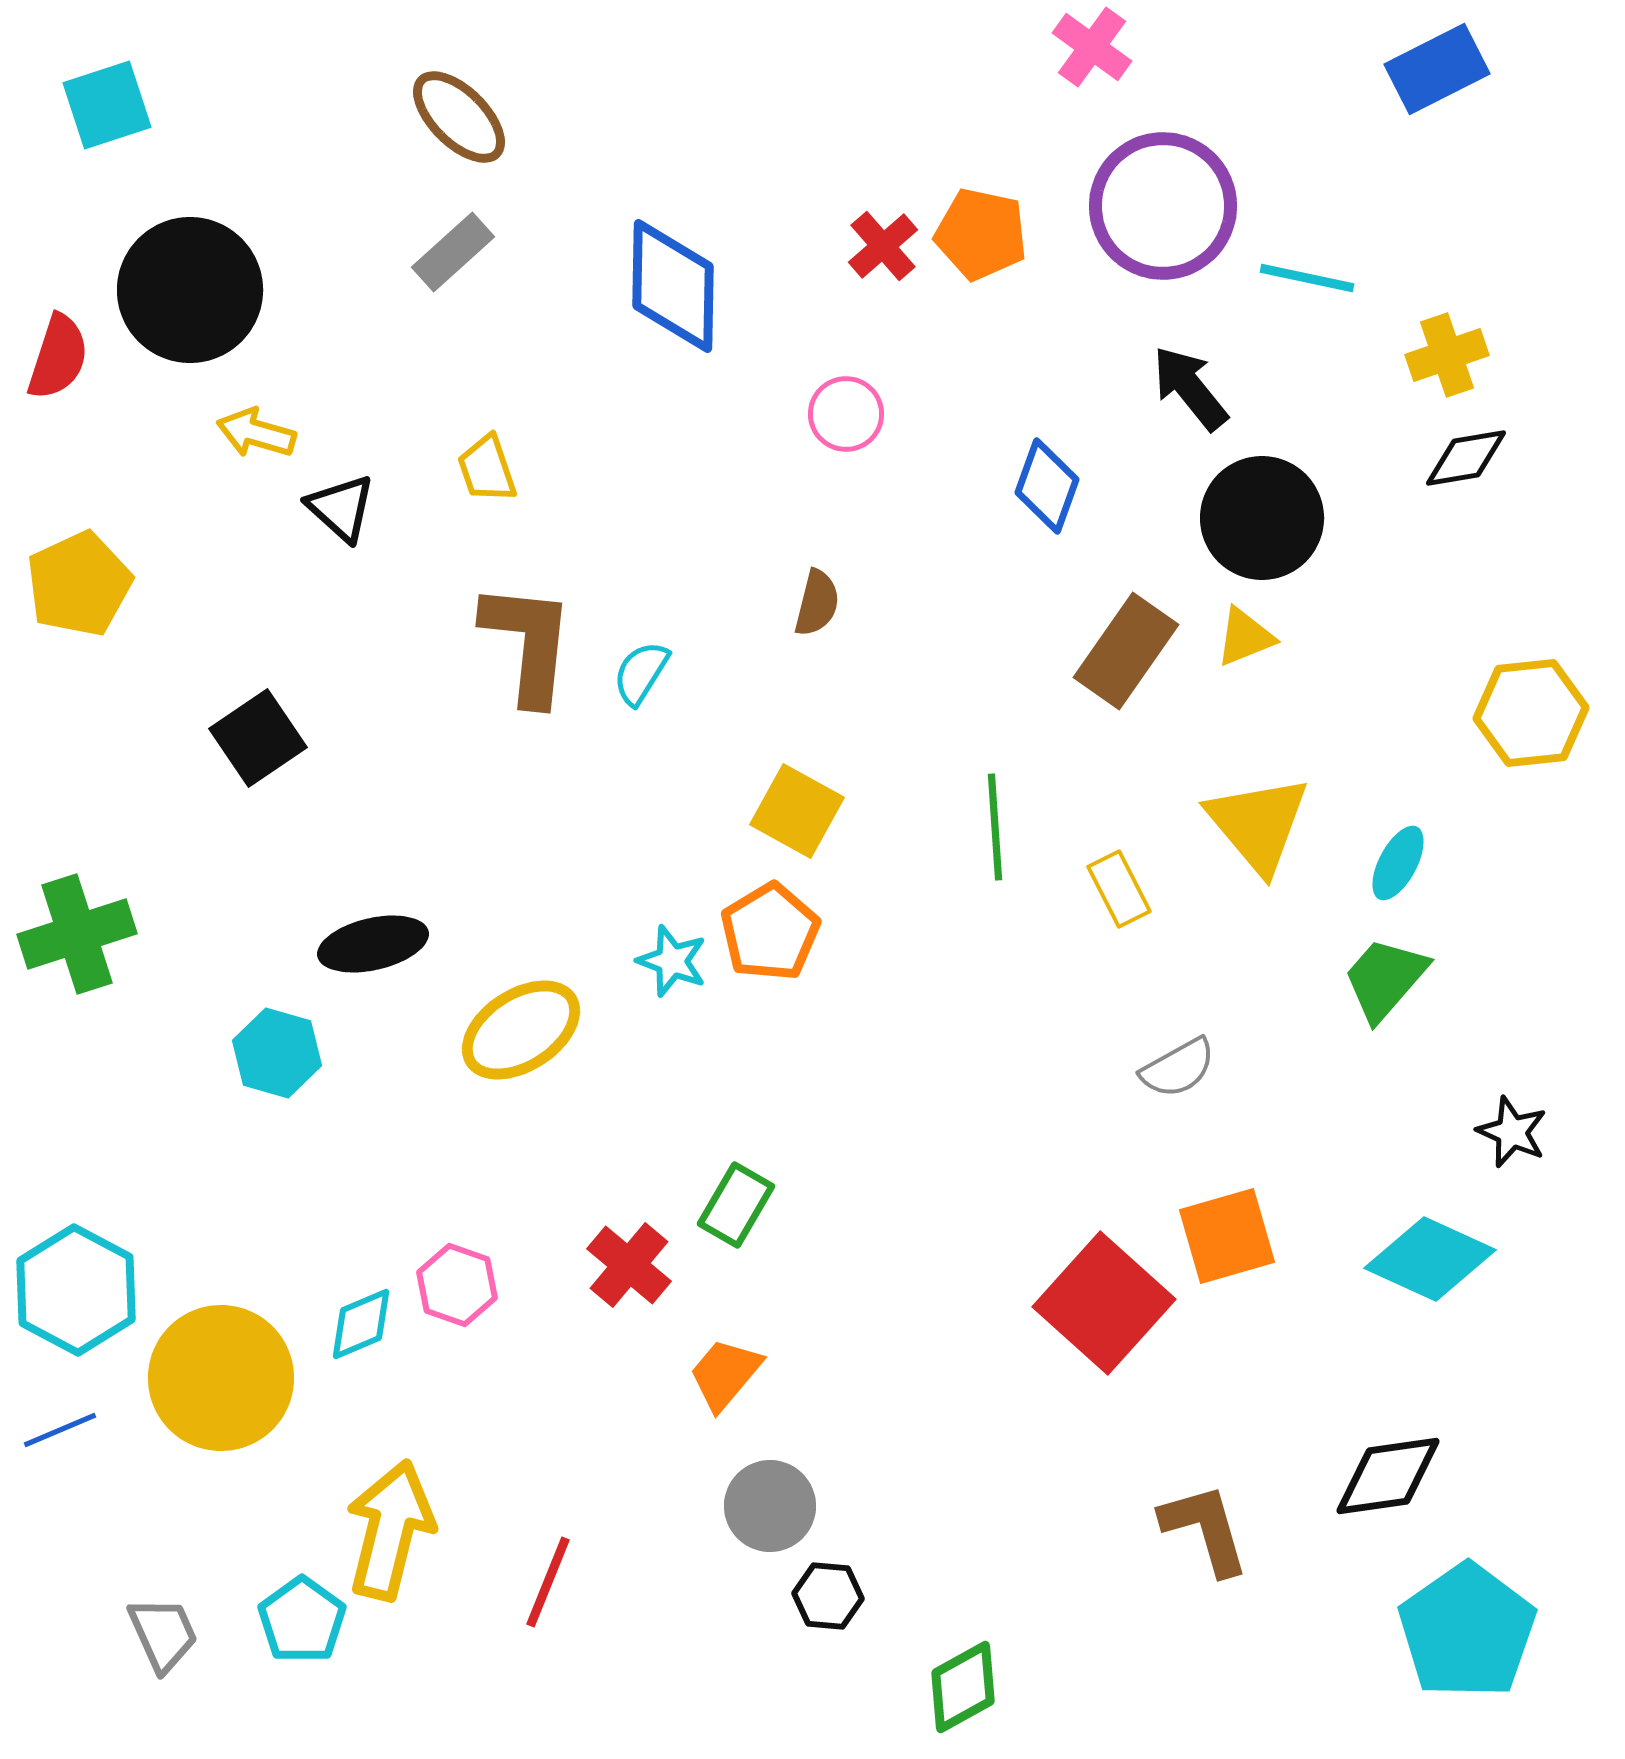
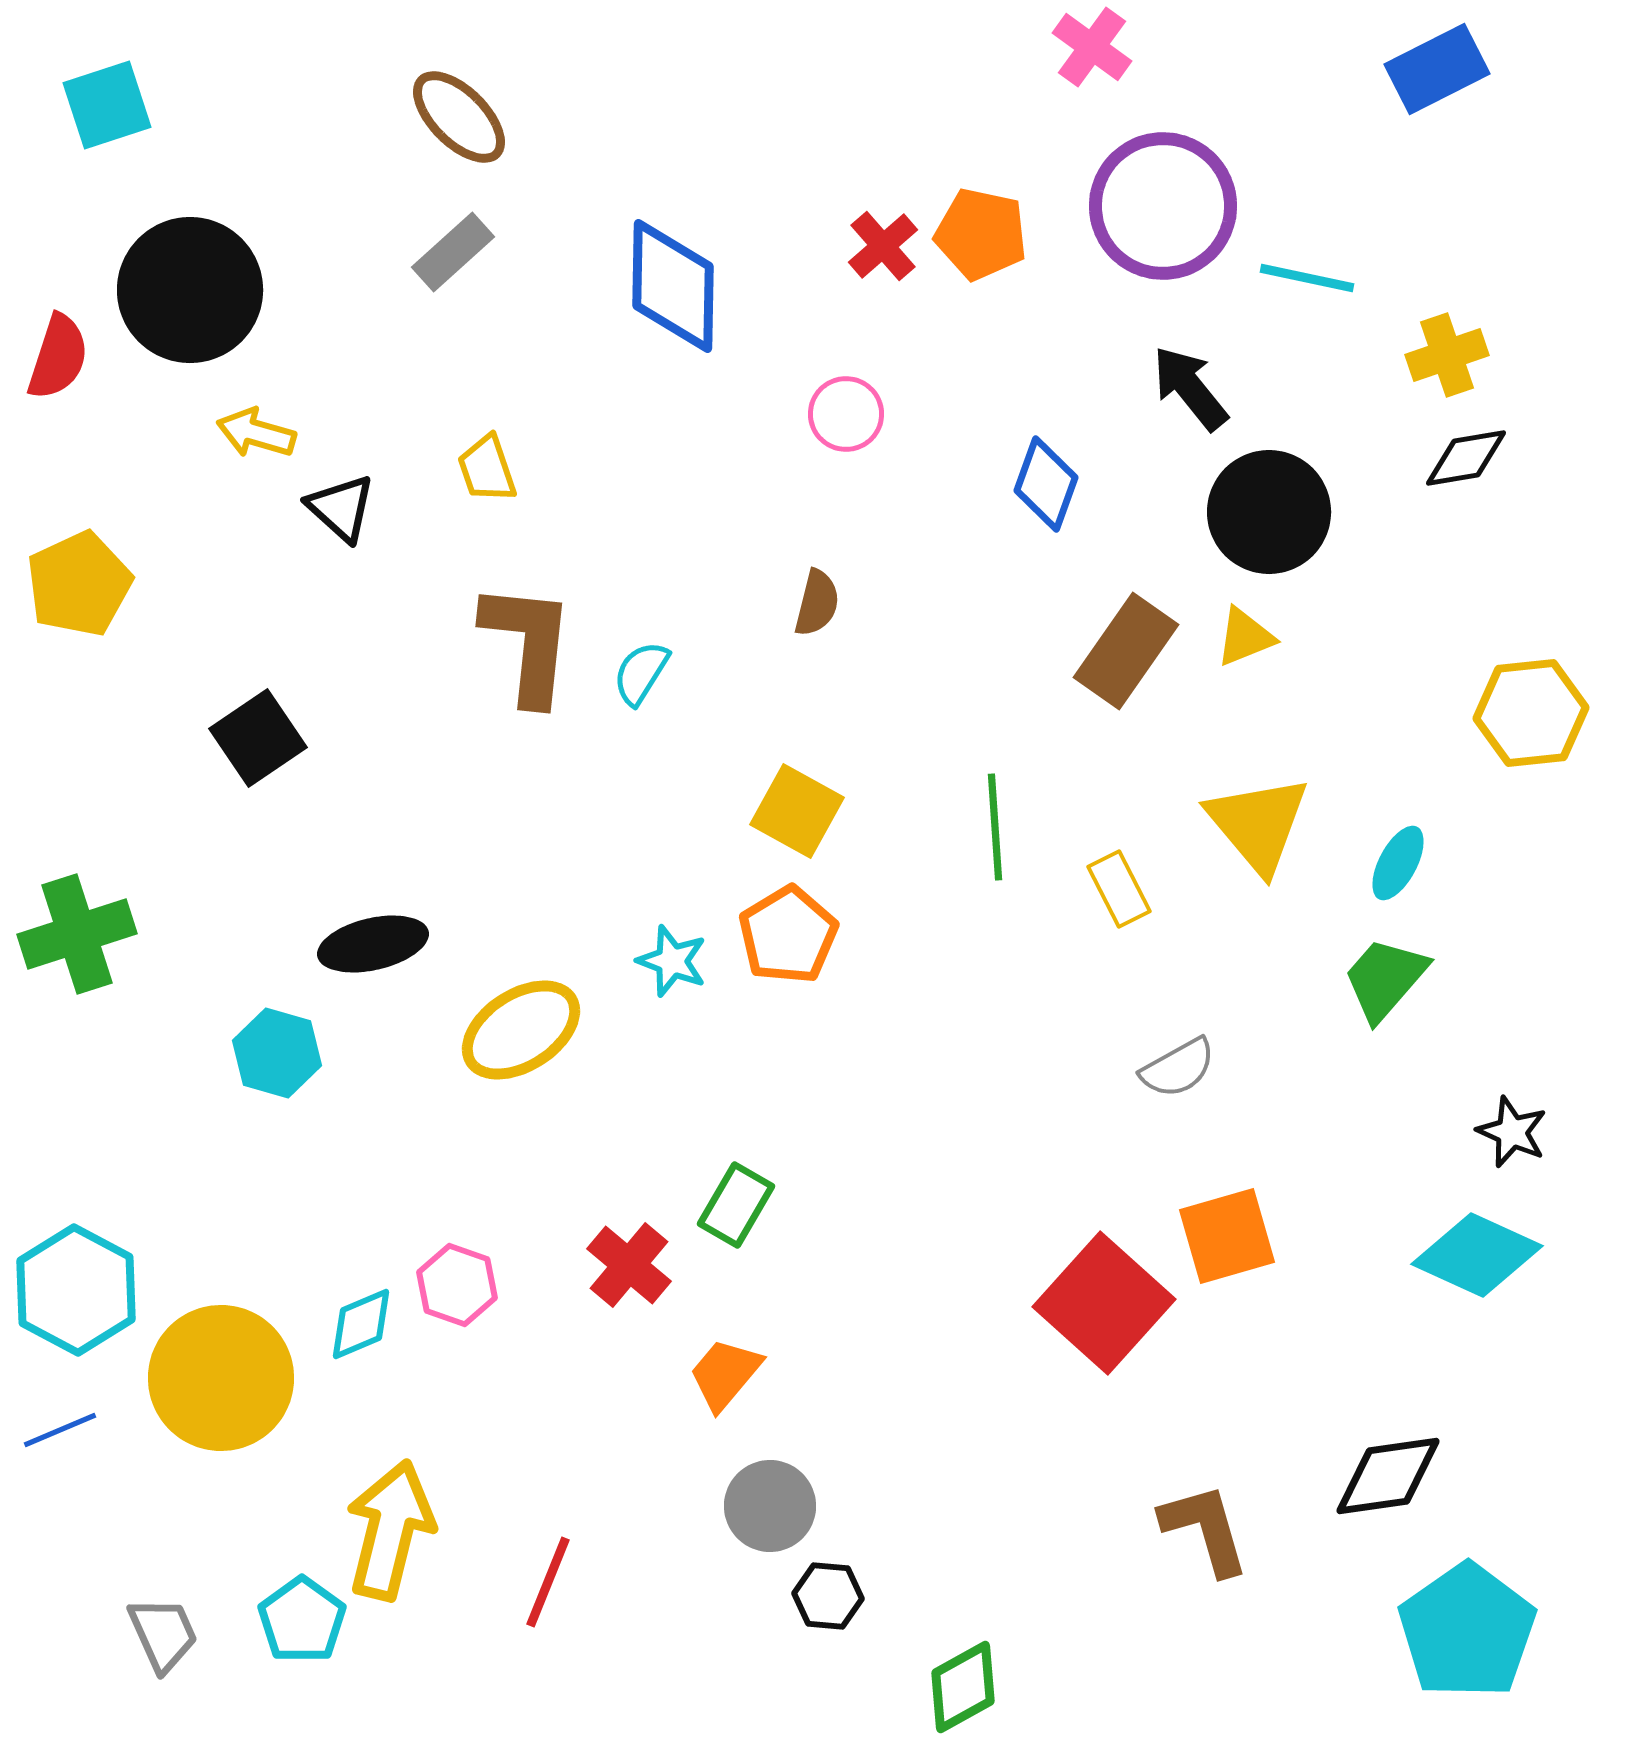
blue diamond at (1047, 486): moved 1 px left, 2 px up
black circle at (1262, 518): moved 7 px right, 6 px up
orange pentagon at (770, 932): moved 18 px right, 3 px down
cyan diamond at (1430, 1259): moved 47 px right, 4 px up
